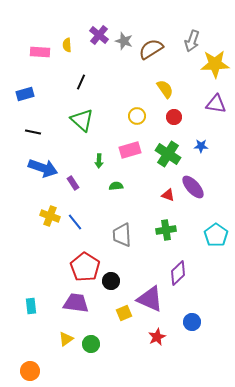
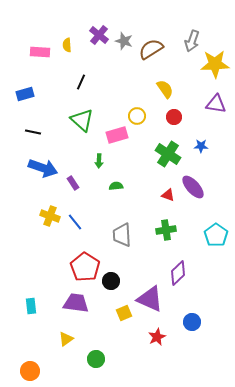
pink rectangle at (130, 150): moved 13 px left, 15 px up
green circle at (91, 344): moved 5 px right, 15 px down
